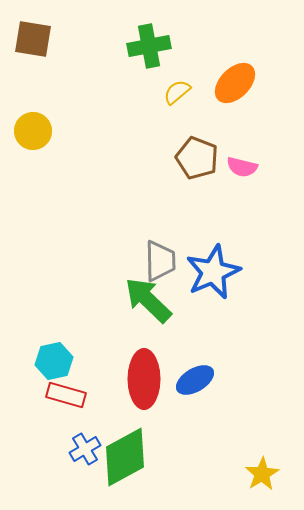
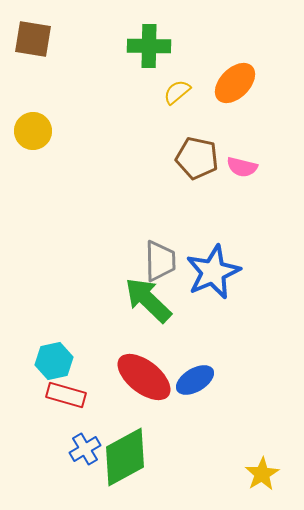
green cross: rotated 12 degrees clockwise
brown pentagon: rotated 9 degrees counterclockwise
red ellipse: moved 2 px up; rotated 52 degrees counterclockwise
